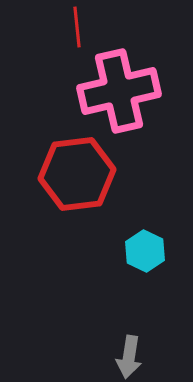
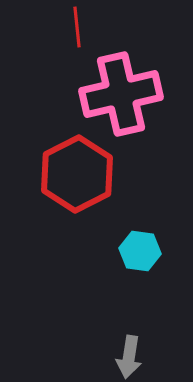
pink cross: moved 2 px right, 3 px down
red hexagon: rotated 20 degrees counterclockwise
cyan hexagon: moved 5 px left; rotated 18 degrees counterclockwise
